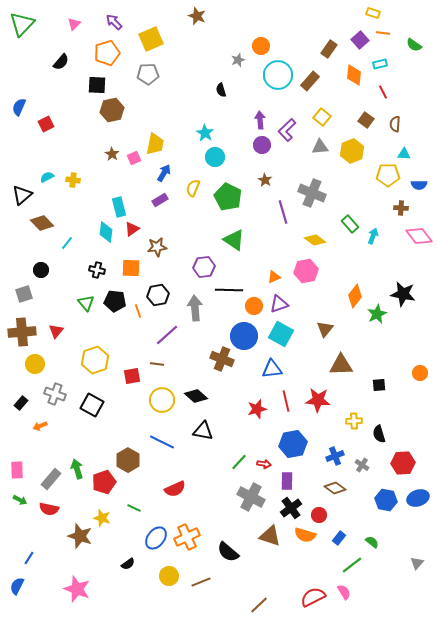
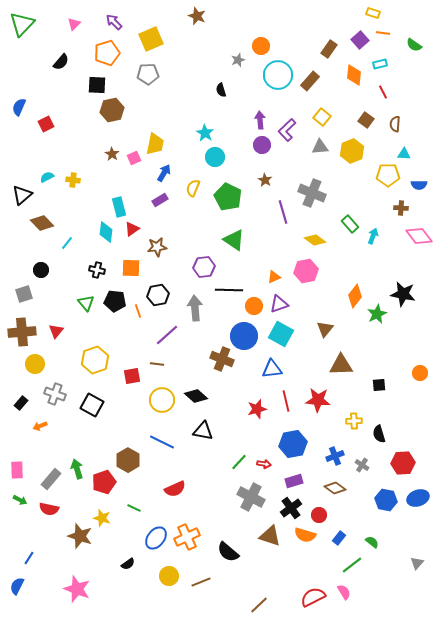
purple rectangle at (287, 481): moved 7 px right; rotated 72 degrees clockwise
